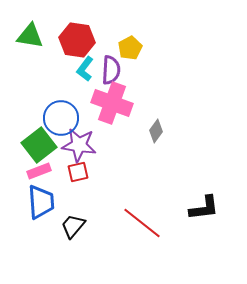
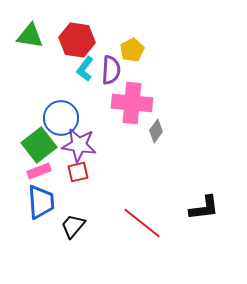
yellow pentagon: moved 2 px right, 2 px down
pink cross: moved 20 px right; rotated 15 degrees counterclockwise
